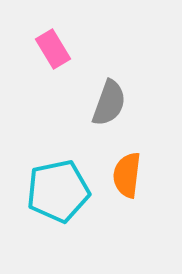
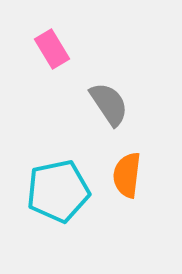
pink rectangle: moved 1 px left
gray semicircle: moved 1 px down; rotated 54 degrees counterclockwise
